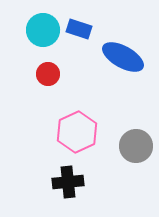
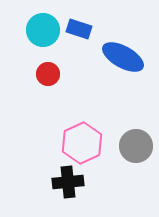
pink hexagon: moved 5 px right, 11 px down
